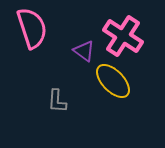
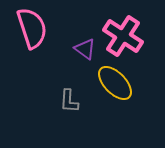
purple triangle: moved 1 px right, 2 px up
yellow ellipse: moved 2 px right, 2 px down
gray L-shape: moved 12 px right
